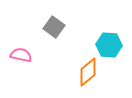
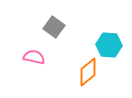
pink semicircle: moved 13 px right, 2 px down
